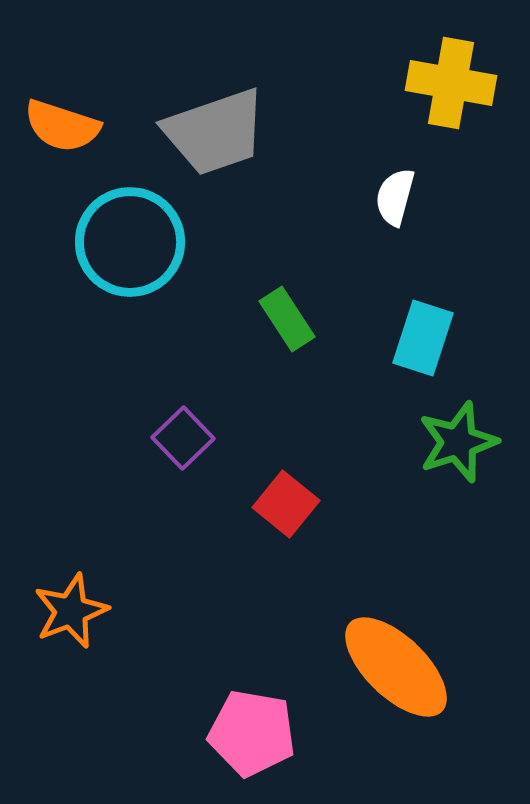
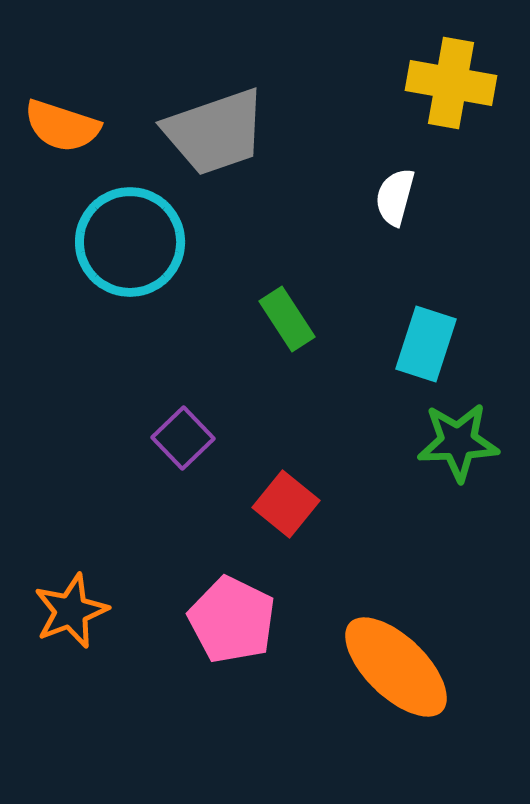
cyan rectangle: moved 3 px right, 6 px down
green star: rotated 16 degrees clockwise
pink pentagon: moved 20 px left, 113 px up; rotated 16 degrees clockwise
